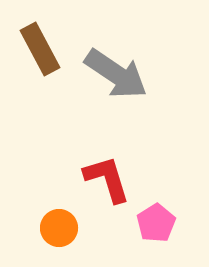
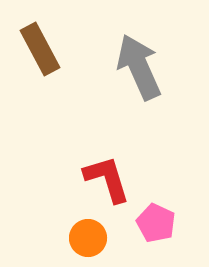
gray arrow: moved 23 px right, 7 px up; rotated 148 degrees counterclockwise
pink pentagon: rotated 15 degrees counterclockwise
orange circle: moved 29 px right, 10 px down
